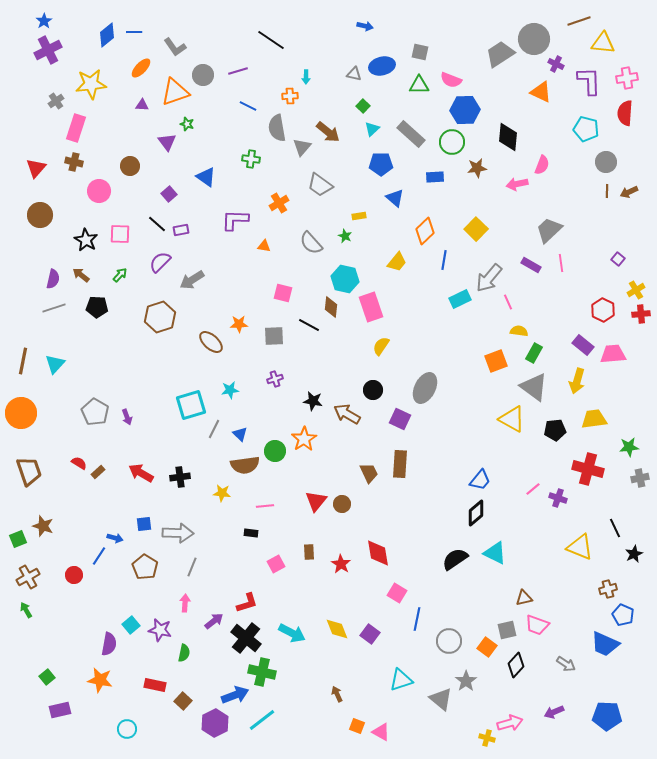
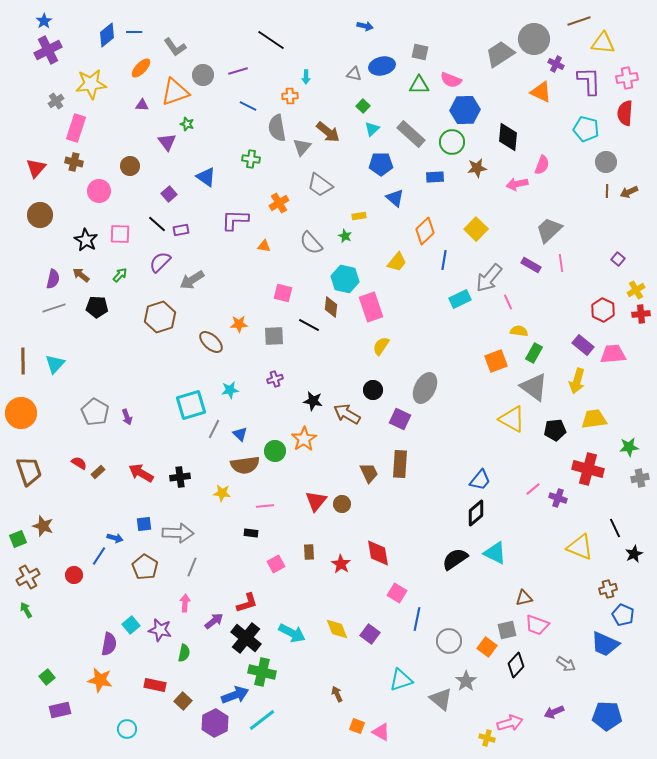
brown line at (23, 361): rotated 12 degrees counterclockwise
